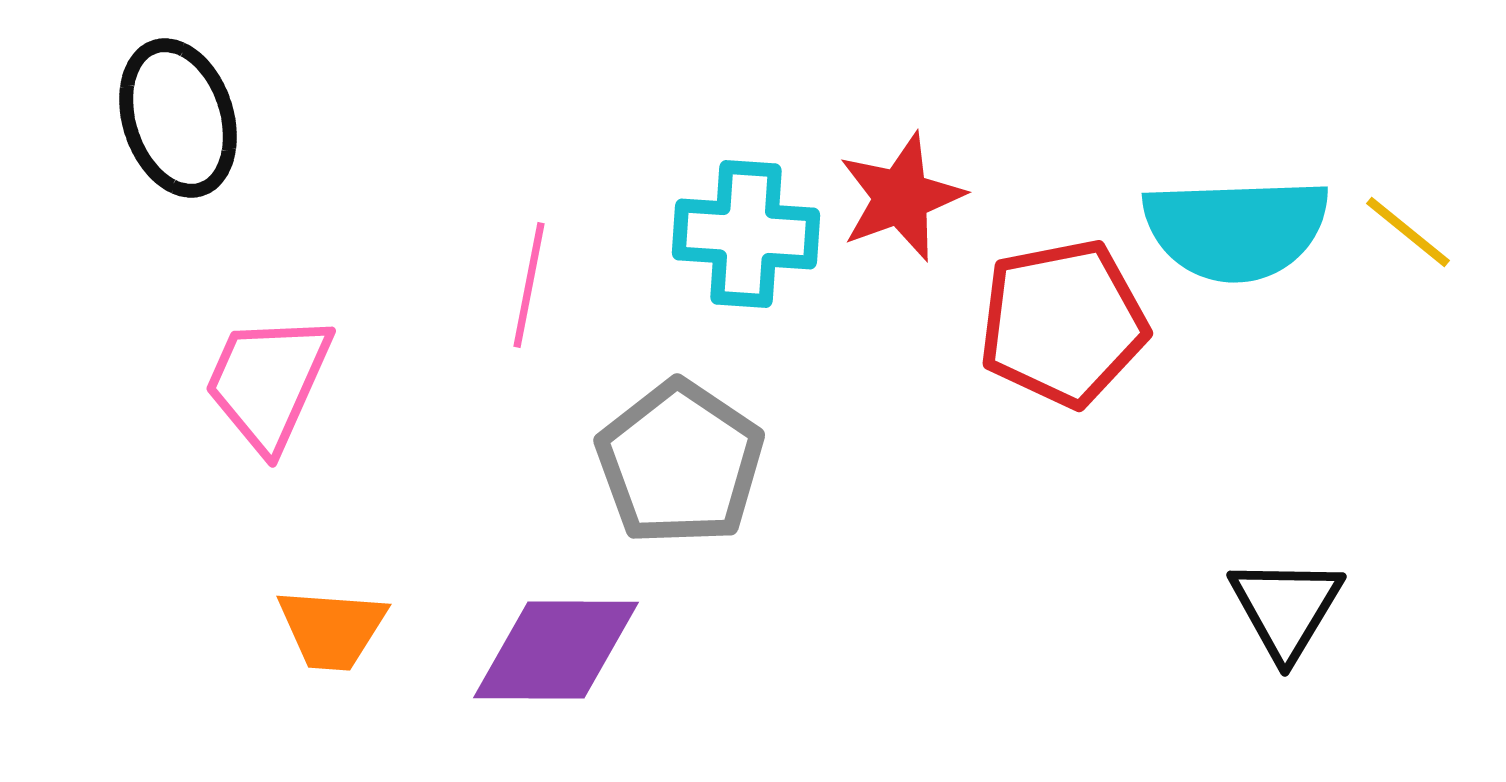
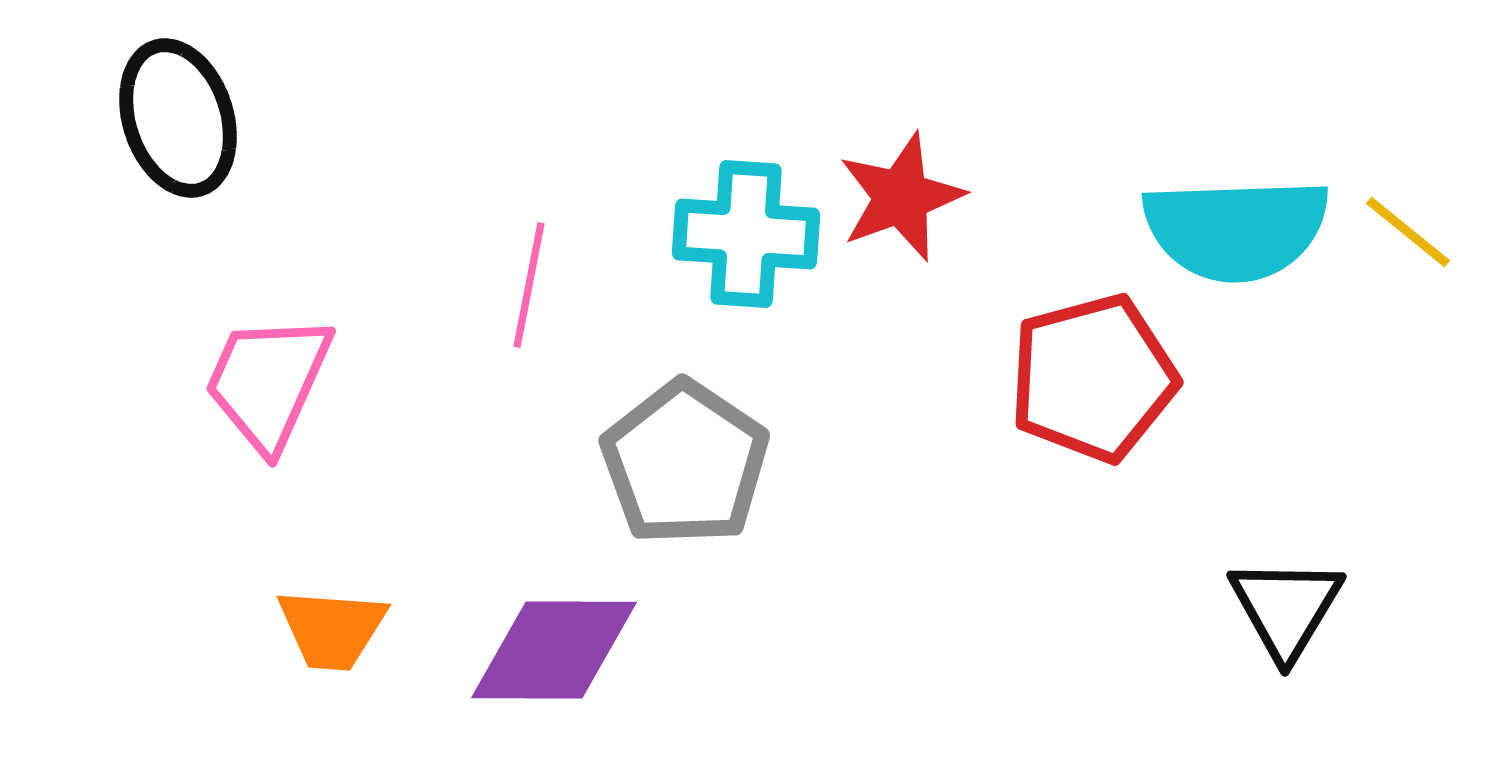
red pentagon: moved 30 px right, 55 px down; rotated 4 degrees counterclockwise
gray pentagon: moved 5 px right
purple diamond: moved 2 px left
